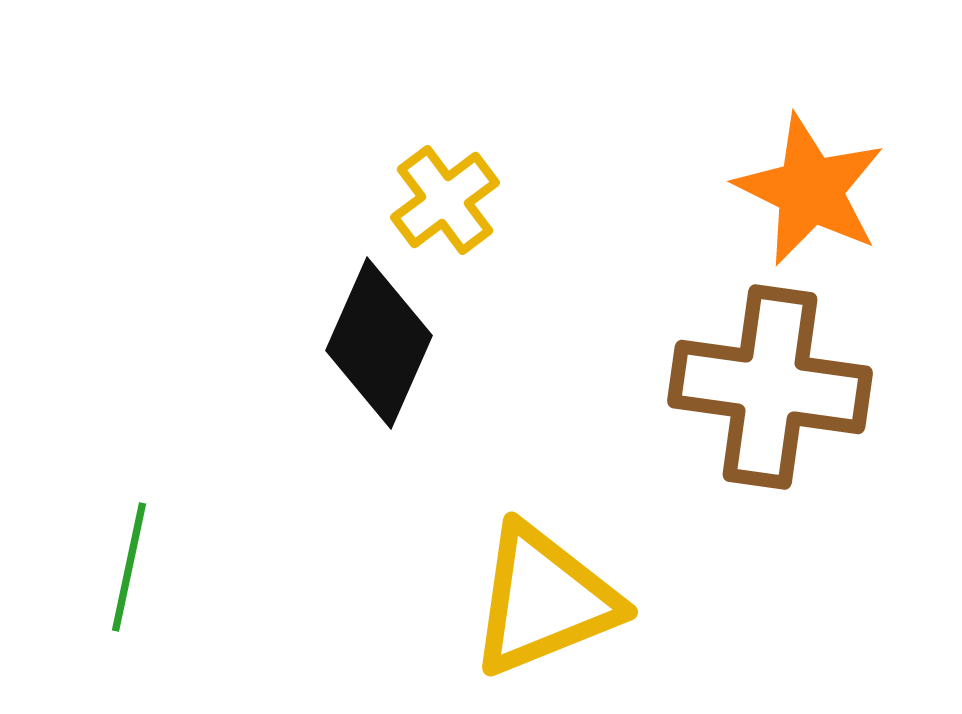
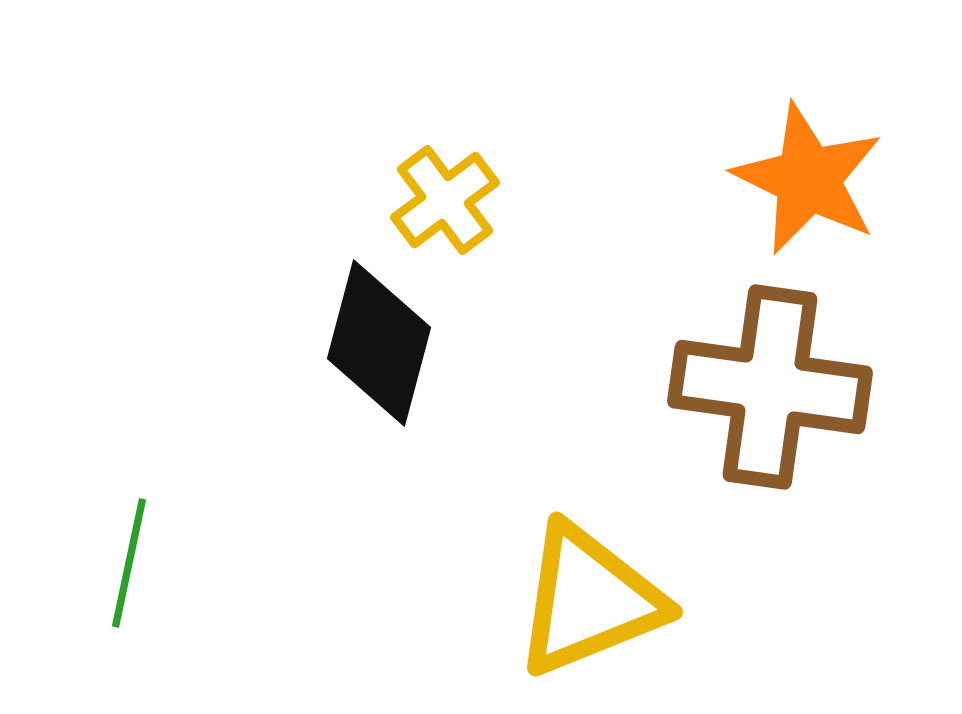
orange star: moved 2 px left, 11 px up
black diamond: rotated 9 degrees counterclockwise
green line: moved 4 px up
yellow triangle: moved 45 px right
